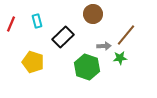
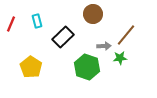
yellow pentagon: moved 2 px left, 5 px down; rotated 15 degrees clockwise
